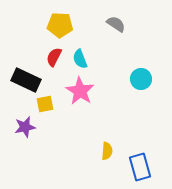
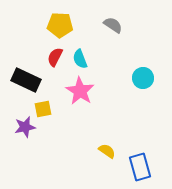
gray semicircle: moved 3 px left, 1 px down
red semicircle: moved 1 px right
cyan circle: moved 2 px right, 1 px up
yellow square: moved 2 px left, 5 px down
yellow semicircle: rotated 60 degrees counterclockwise
